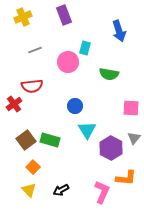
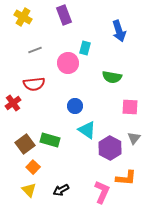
yellow cross: rotated 36 degrees counterclockwise
pink circle: moved 1 px down
green semicircle: moved 3 px right, 3 px down
red semicircle: moved 2 px right, 2 px up
red cross: moved 1 px left, 1 px up
pink square: moved 1 px left, 1 px up
cyan triangle: rotated 24 degrees counterclockwise
brown square: moved 1 px left, 4 px down
purple hexagon: moved 1 px left
